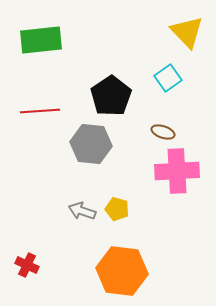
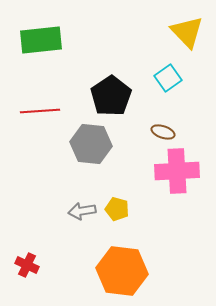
gray arrow: rotated 28 degrees counterclockwise
